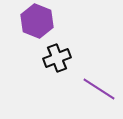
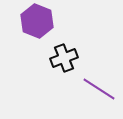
black cross: moved 7 px right
